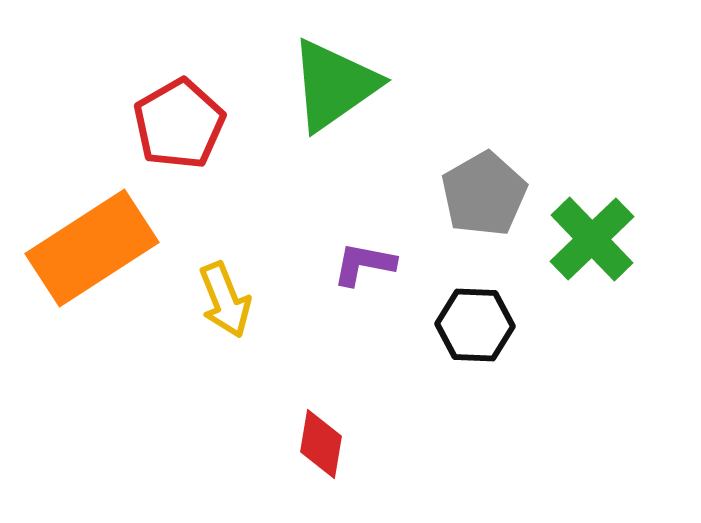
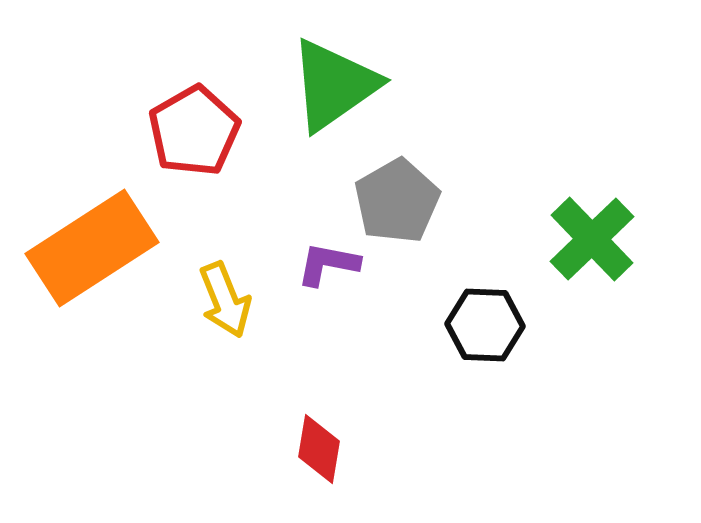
red pentagon: moved 15 px right, 7 px down
gray pentagon: moved 87 px left, 7 px down
purple L-shape: moved 36 px left
black hexagon: moved 10 px right
red diamond: moved 2 px left, 5 px down
